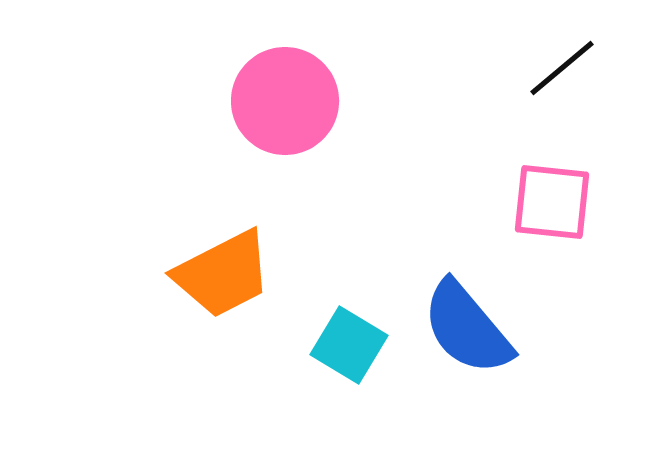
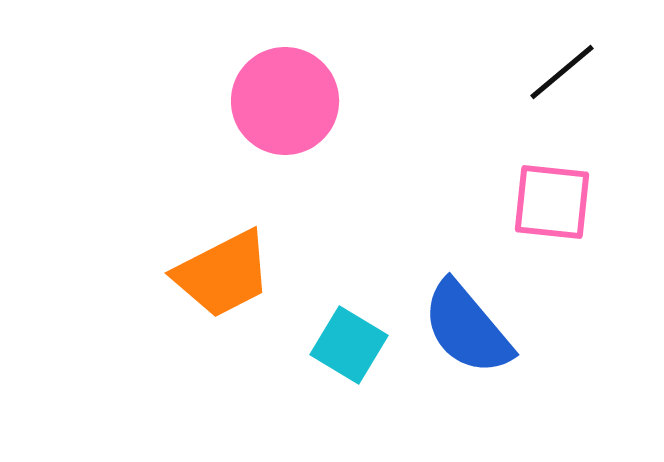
black line: moved 4 px down
